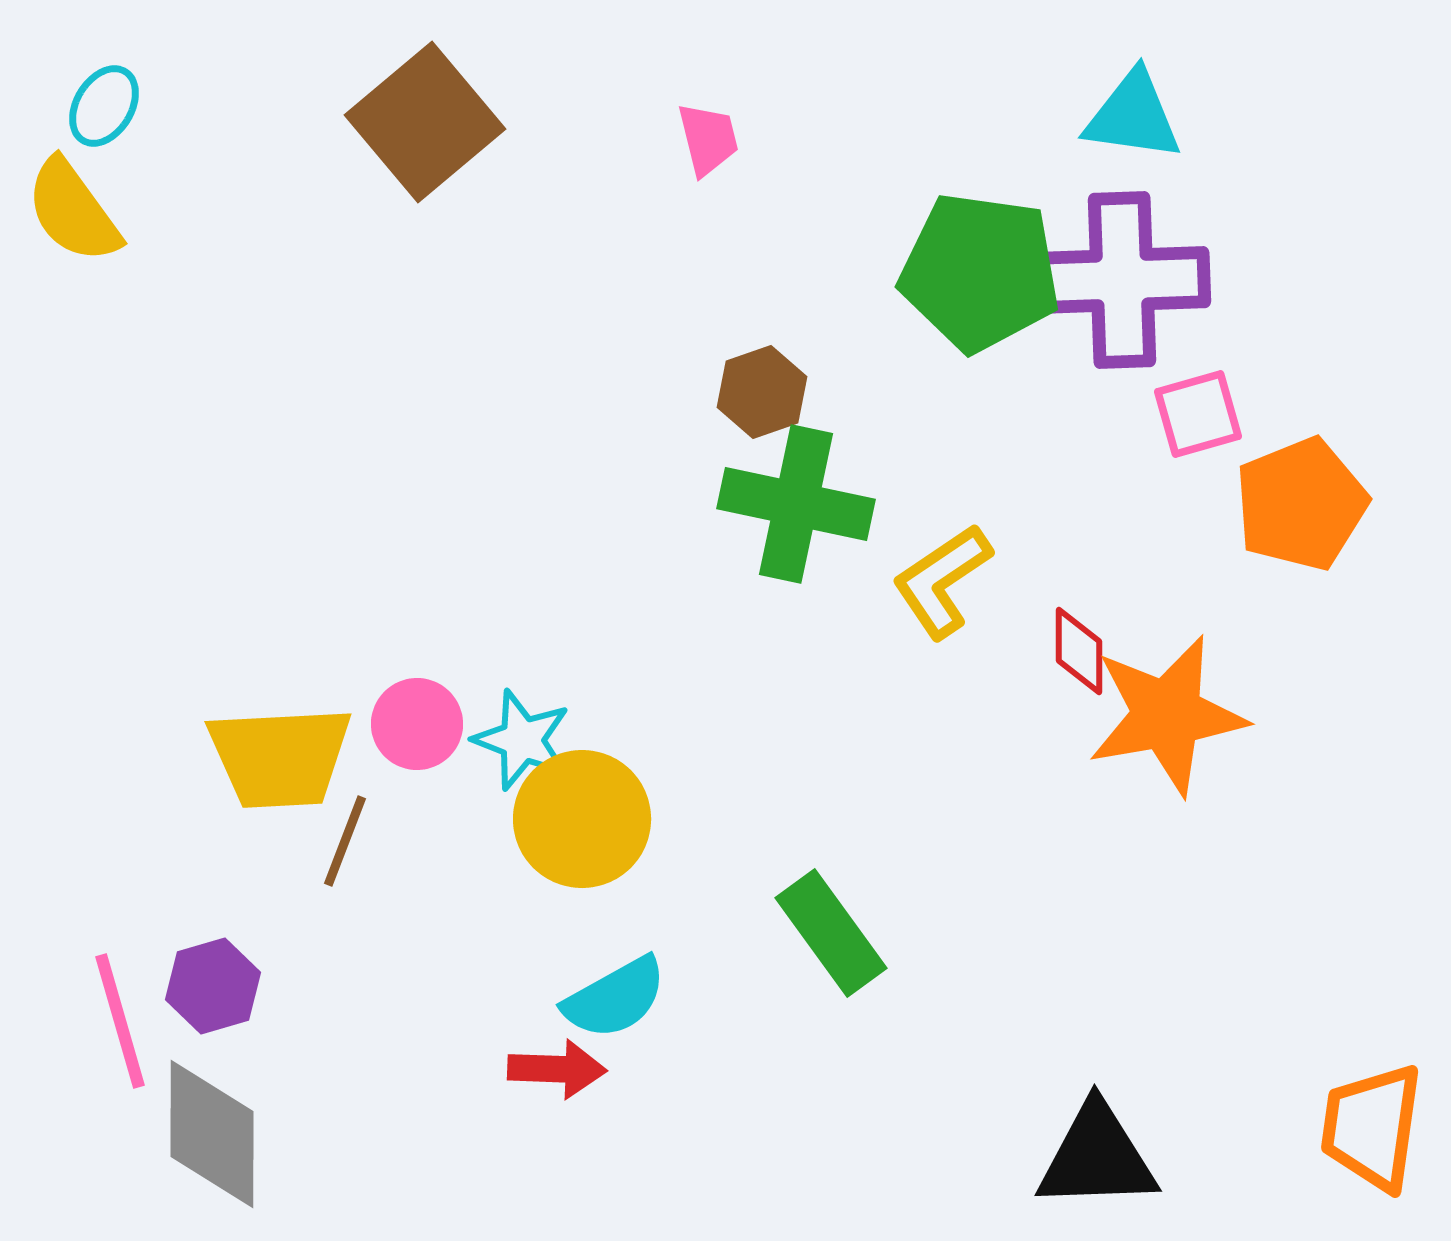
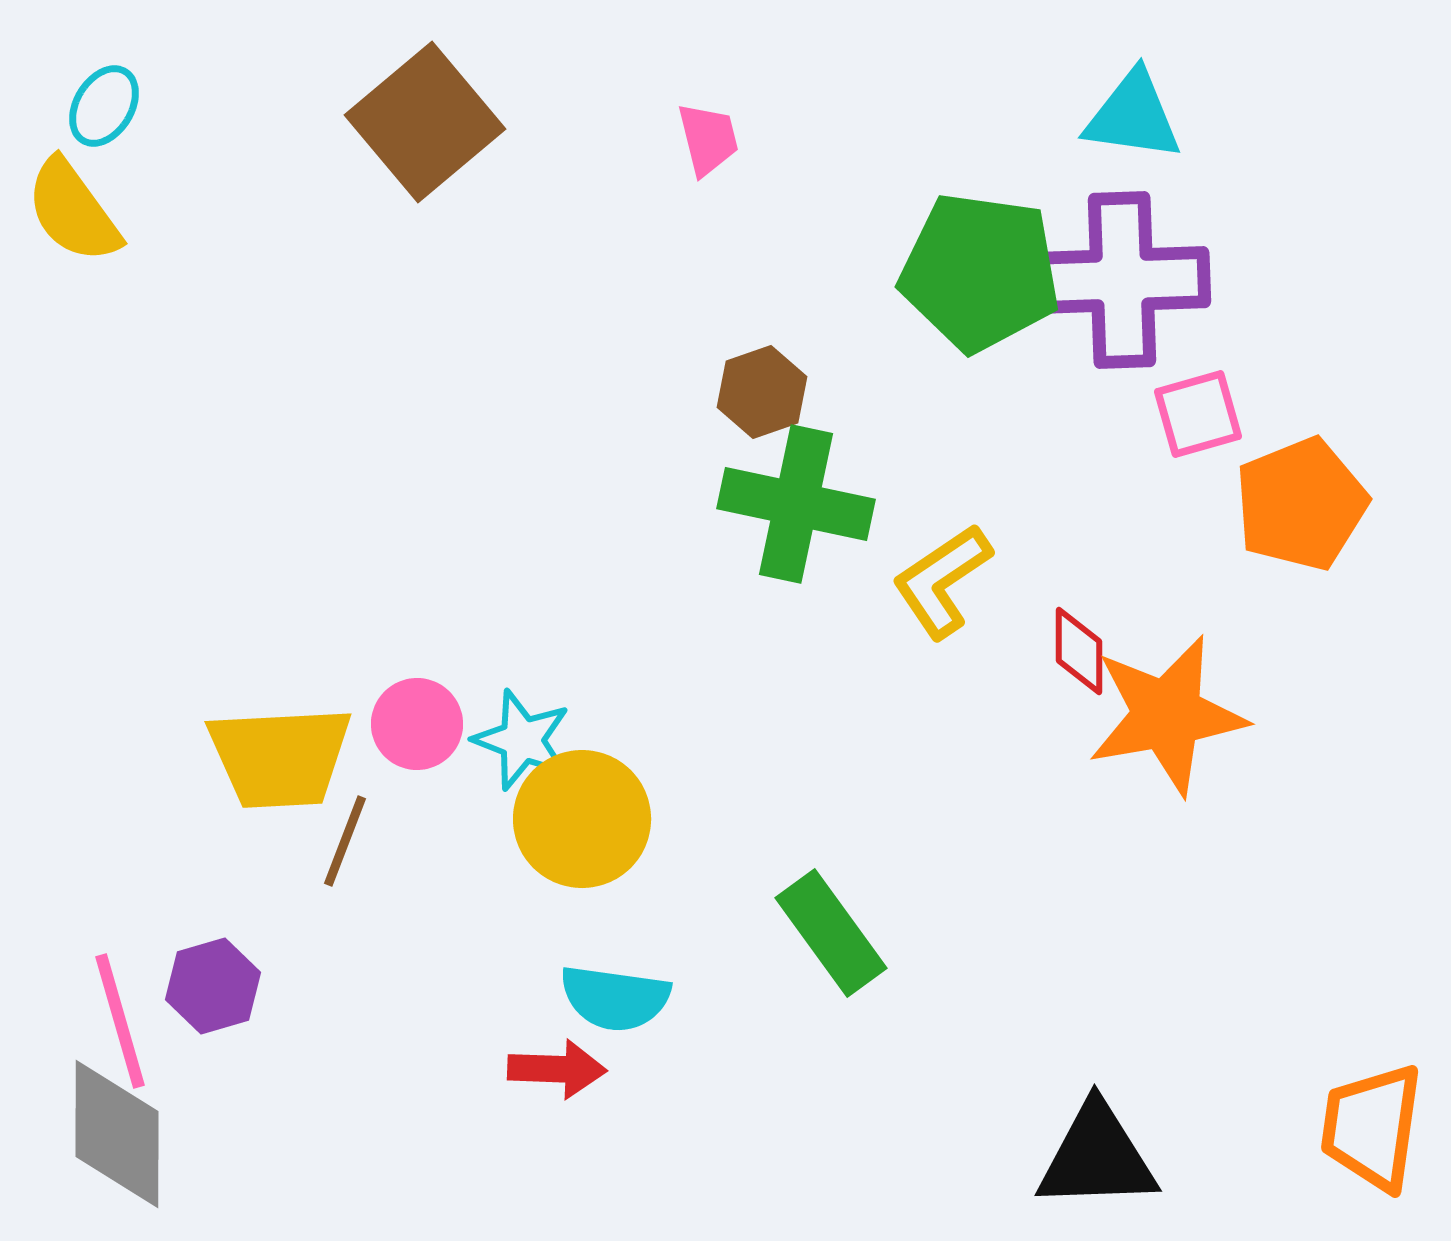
cyan semicircle: rotated 37 degrees clockwise
gray diamond: moved 95 px left
